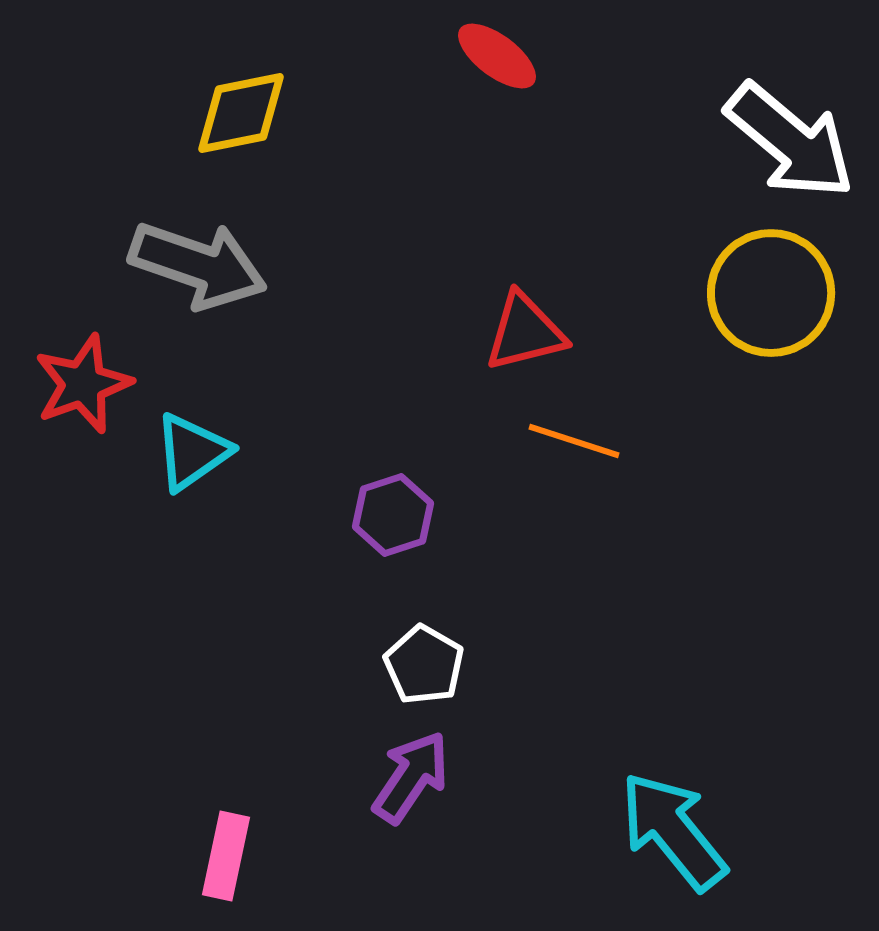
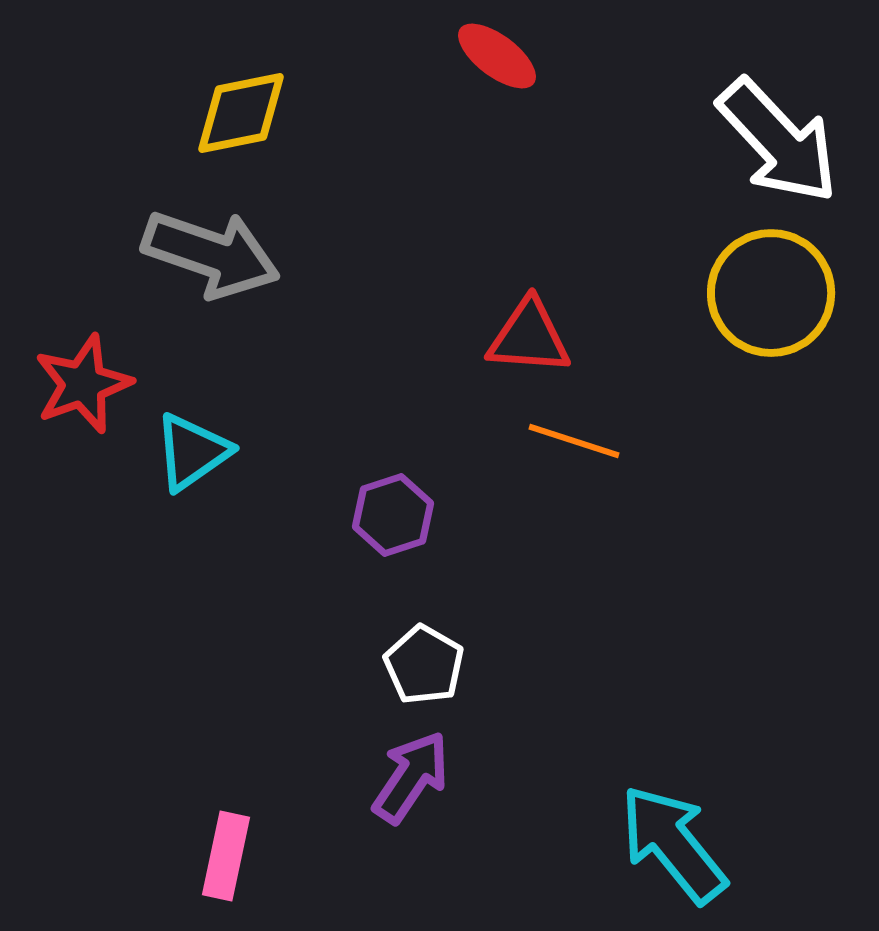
white arrow: moved 12 px left; rotated 7 degrees clockwise
gray arrow: moved 13 px right, 11 px up
red triangle: moved 4 px right, 5 px down; rotated 18 degrees clockwise
cyan arrow: moved 13 px down
